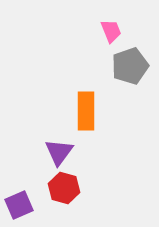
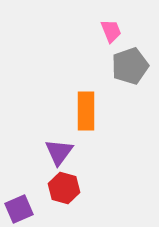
purple square: moved 4 px down
